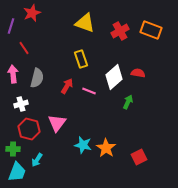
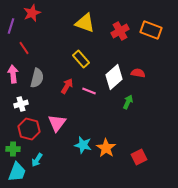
yellow rectangle: rotated 24 degrees counterclockwise
